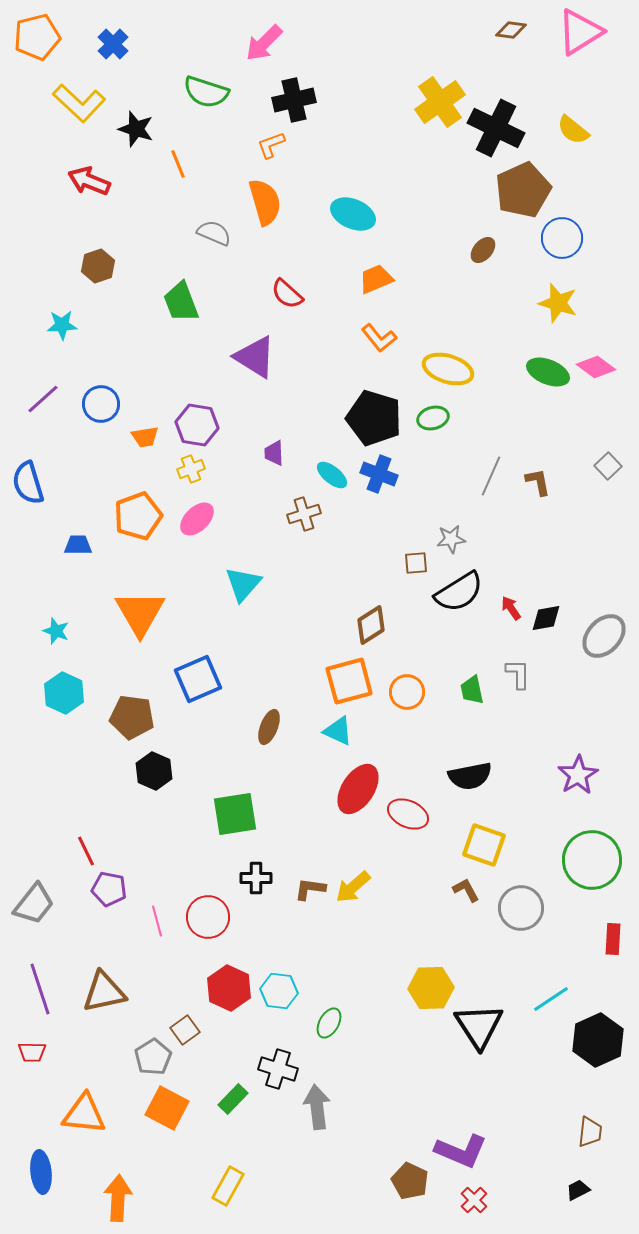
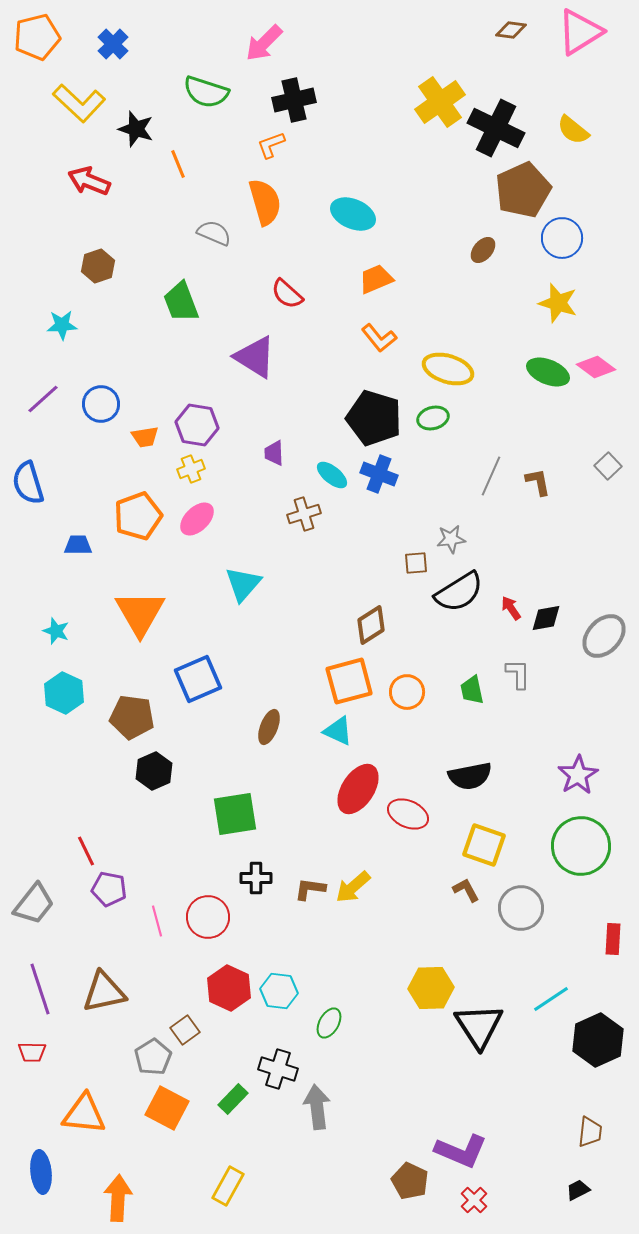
black hexagon at (154, 771): rotated 12 degrees clockwise
green circle at (592, 860): moved 11 px left, 14 px up
